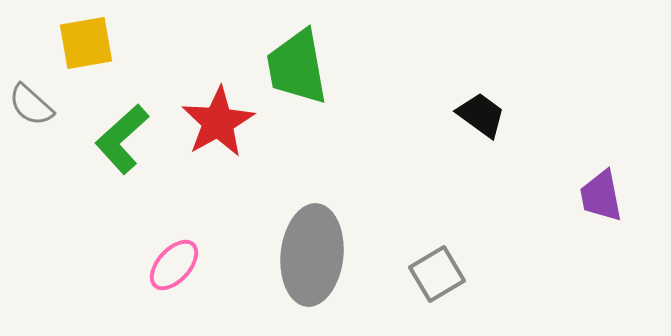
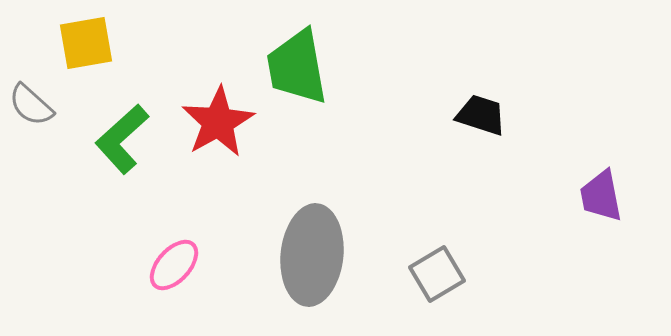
black trapezoid: rotated 18 degrees counterclockwise
